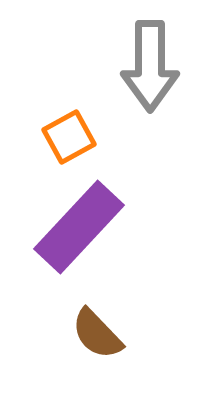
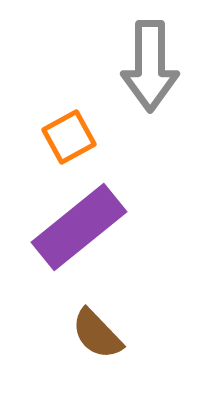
purple rectangle: rotated 8 degrees clockwise
